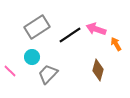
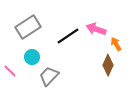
gray rectangle: moved 9 px left
black line: moved 2 px left, 1 px down
brown diamond: moved 10 px right, 5 px up; rotated 10 degrees clockwise
gray trapezoid: moved 1 px right, 2 px down
